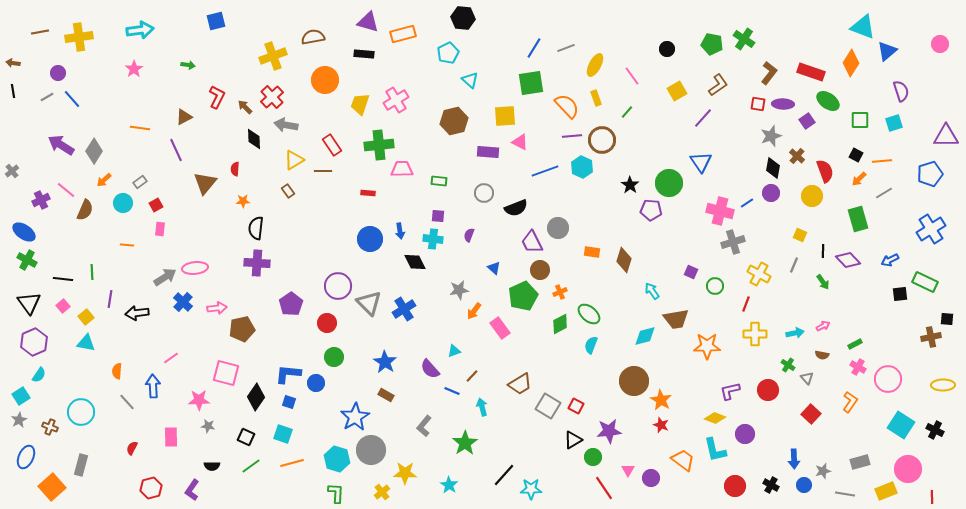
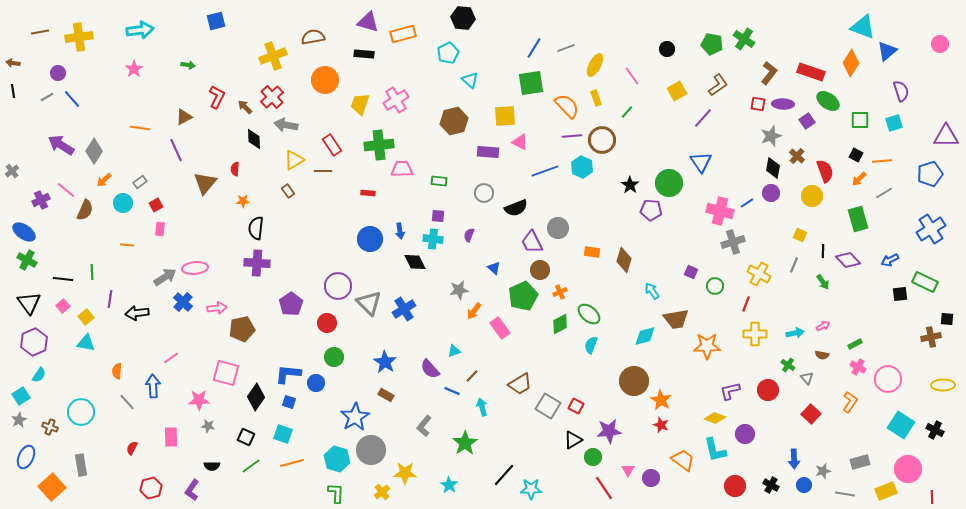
gray rectangle at (81, 465): rotated 25 degrees counterclockwise
